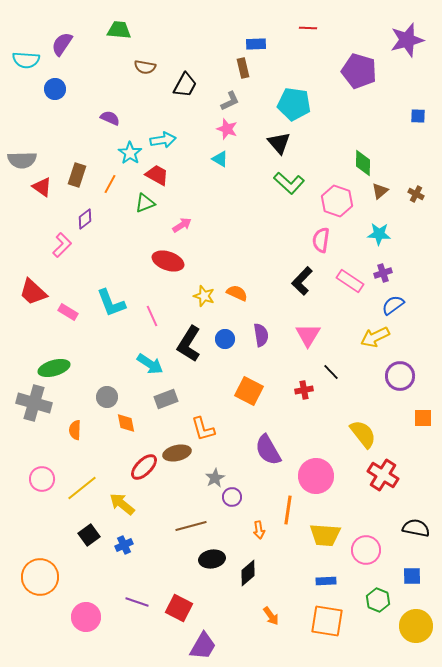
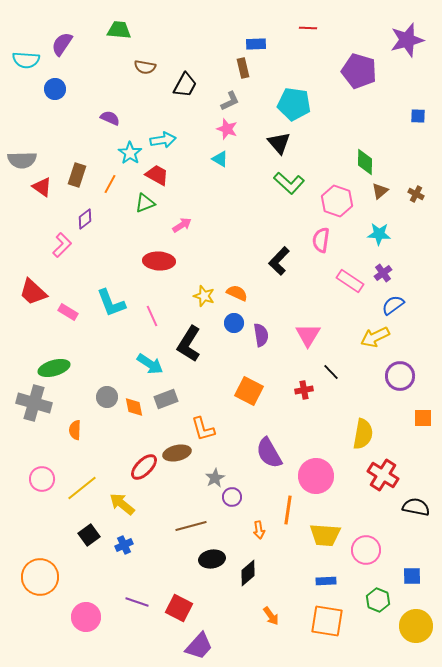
green diamond at (363, 163): moved 2 px right, 1 px up
red ellipse at (168, 261): moved 9 px left; rotated 16 degrees counterclockwise
purple cross at (383, 273): rotated 18 degrees counterclockwise
black L-shape at (302, 281): moved 23 px left, 20 px up
blue circle at (225, 339): moved 9 px right, 16 px up
orange diamond at (126, 423): moved 8 px right, 16 px up
yellow semicircle at (363, 434): rotated 48 degrees clockwise
purple semicircle at (268, 450): moved 1 px right, 3 px down
black semicircle at (416, 528): moved 21 px up
purple trapezoid at (203, 646): moved 4 px left; rotated 12 degrees clockwise
